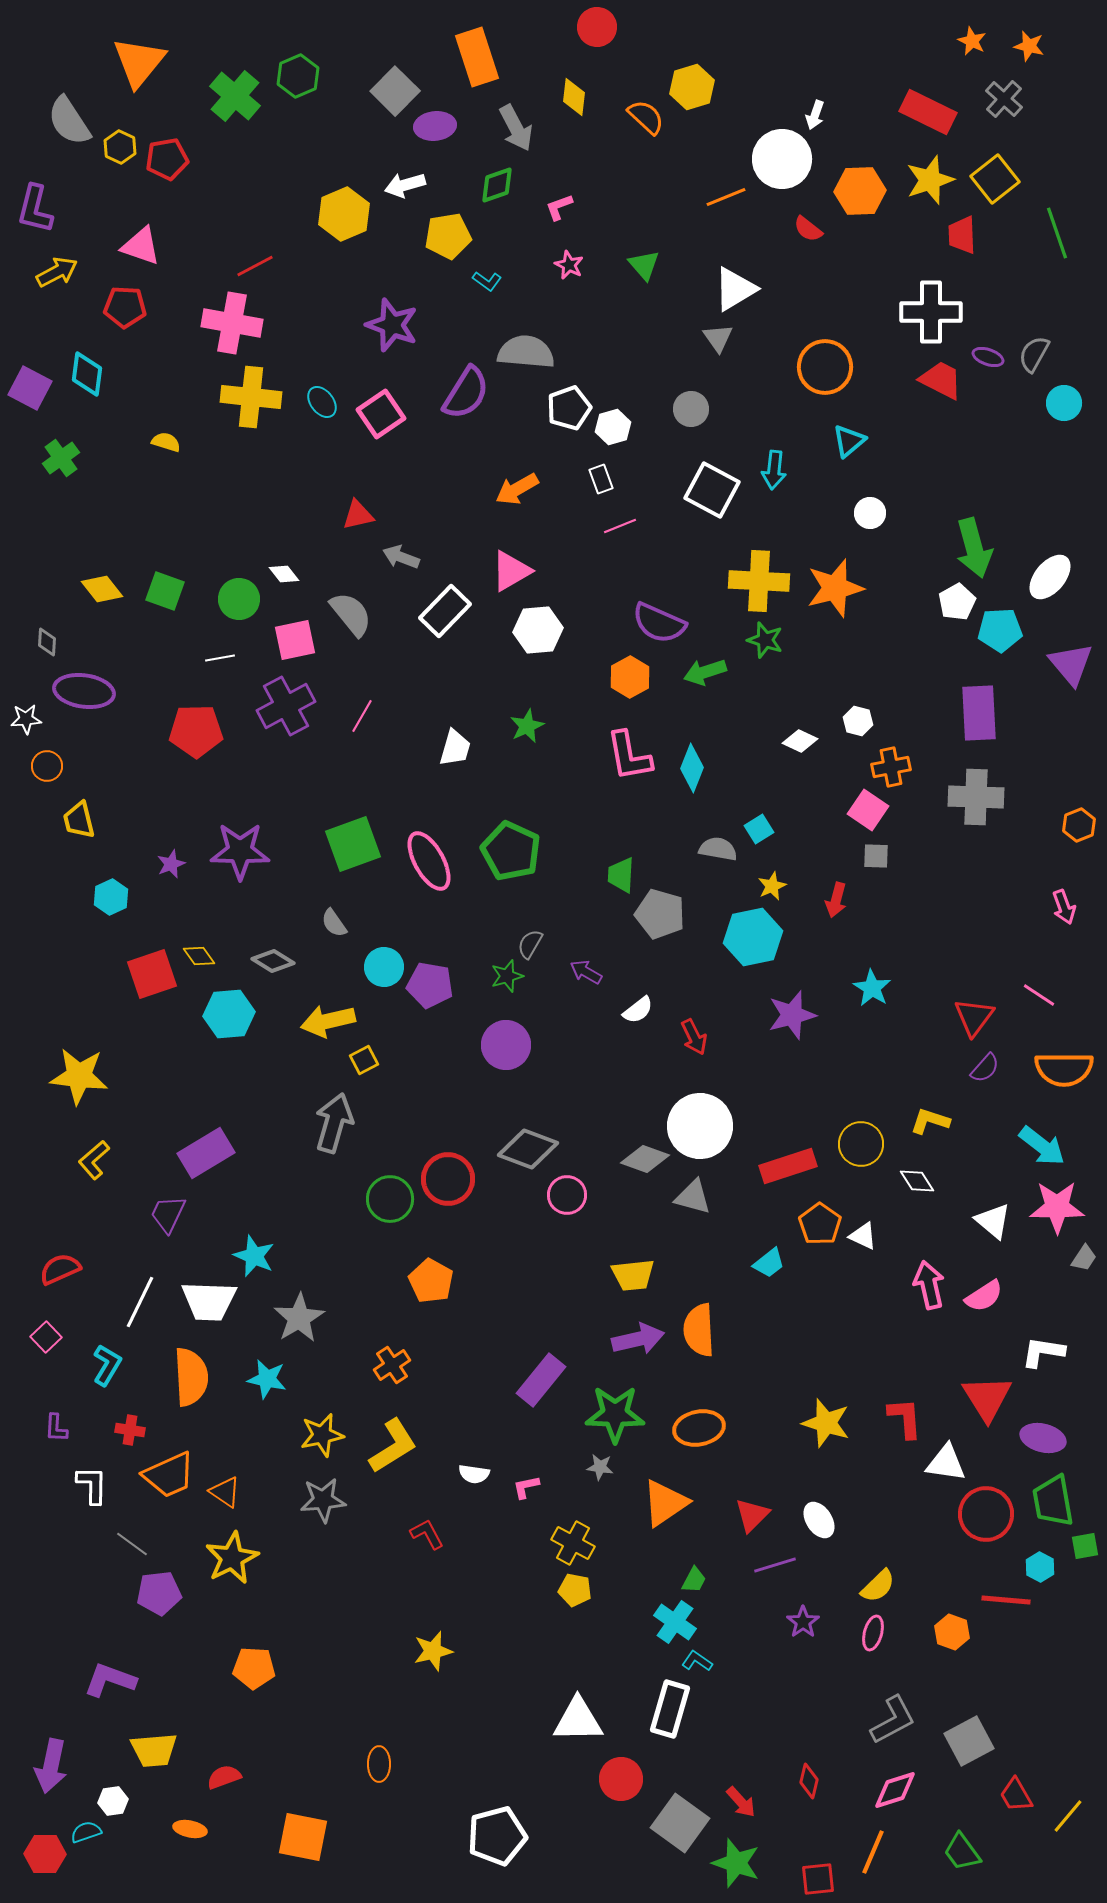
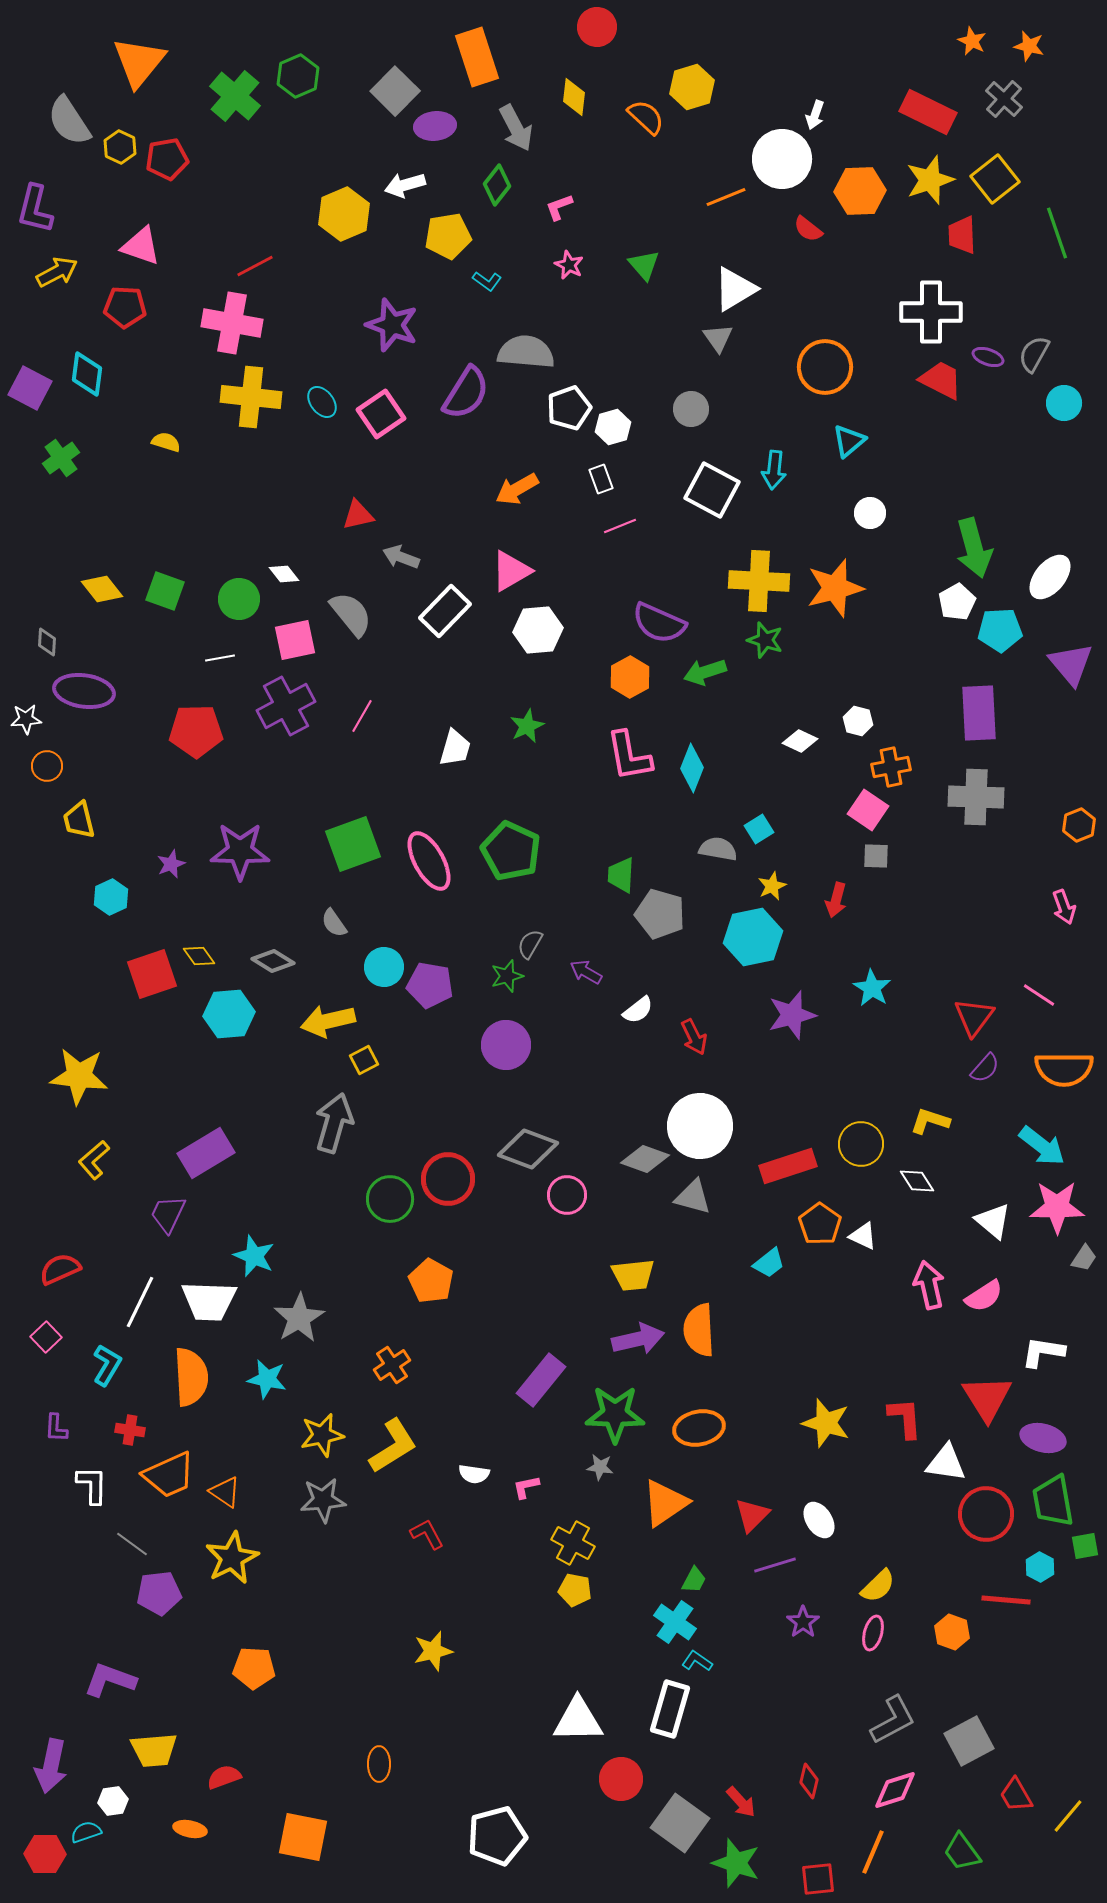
green diamond at (497, 185): rotated 33 degrees counterclockwise
